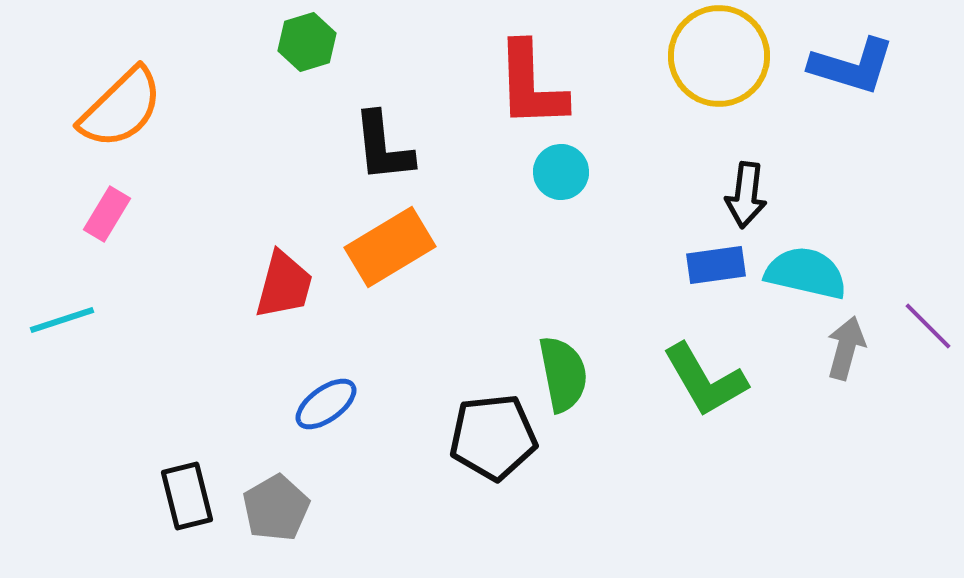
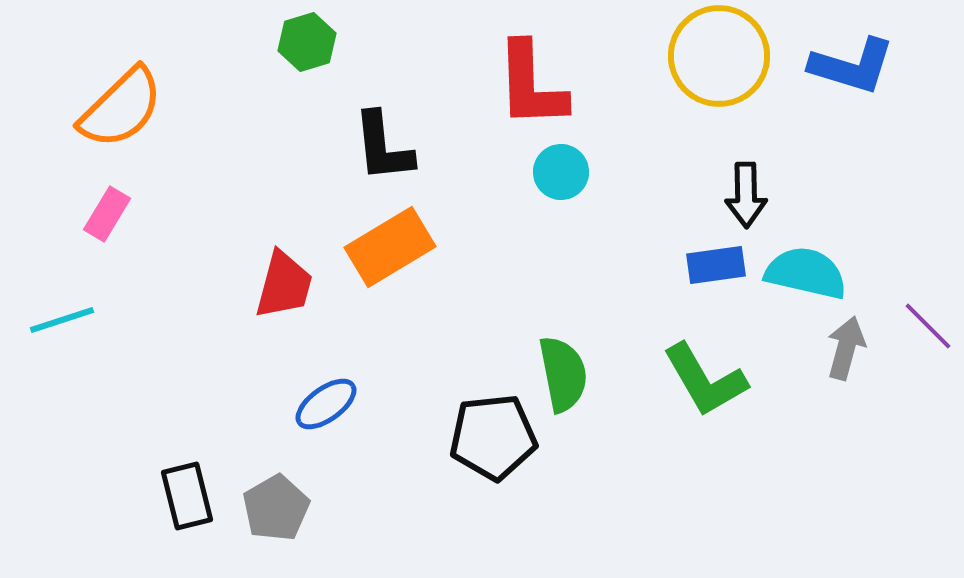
black arrow: rotated 8 degrees counterclockwise
